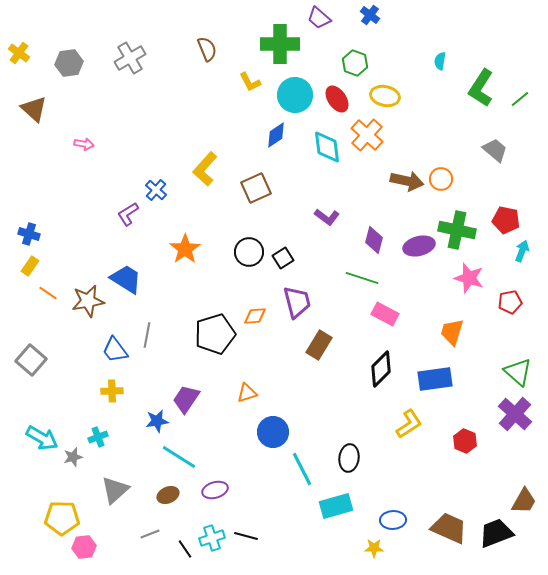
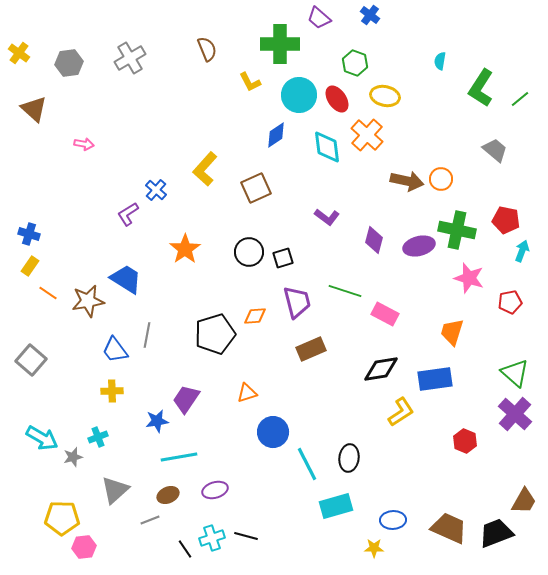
cyan circle at (295, 95): moved 4 px right
black square at (283, 258): rotated 15 degrees clockwise
green line at (362, 278): moved 17 px left, 13 px down
brown rectangle at (319, 345): moved 8 px left, 4 px down; rotated 36 degrees clockwise
black diamond at (381, 369): rotated 36 degrees clockwise
green triangle at (518, 372): moved 3 px left, 1 px down
yellow L-shape at (409, 424): moved 8 px left, 12 px up
cyan line at (179, 457): rotated 42 degrees counterclockwise
cyan line at (302, 469): moved 5 px right, 5 px up
gray line at (150, 534): moved 14 px up
